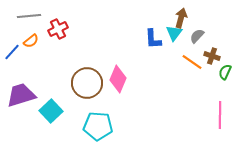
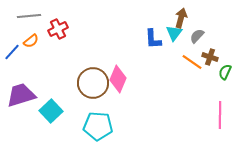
brown cross: moved 2 px left, 1 px down
brown circle: moved 6 px right
